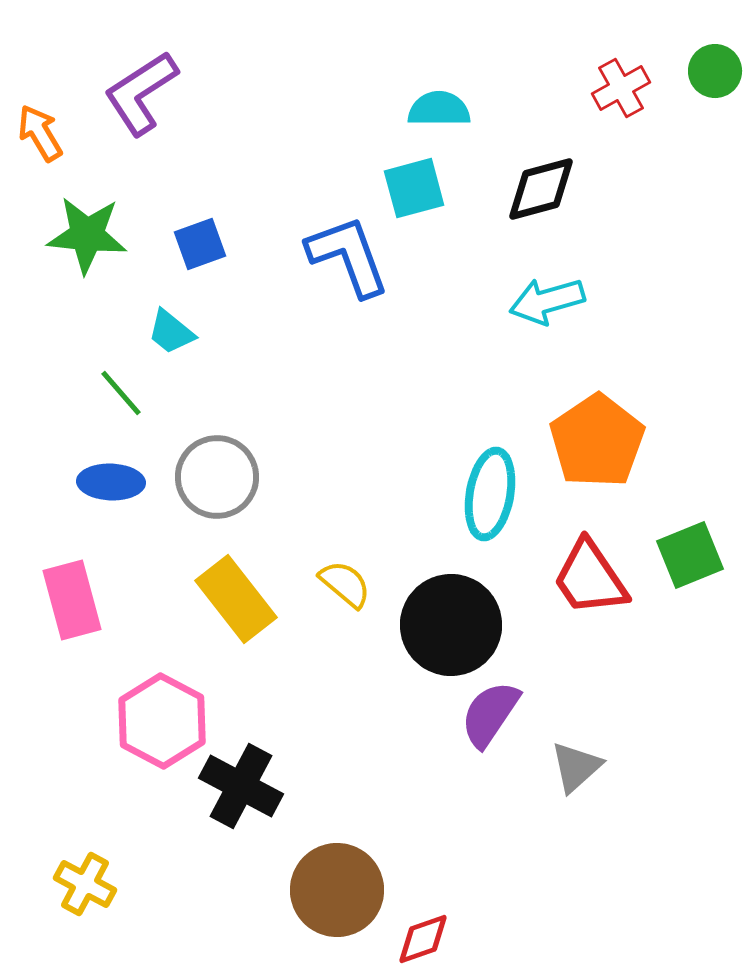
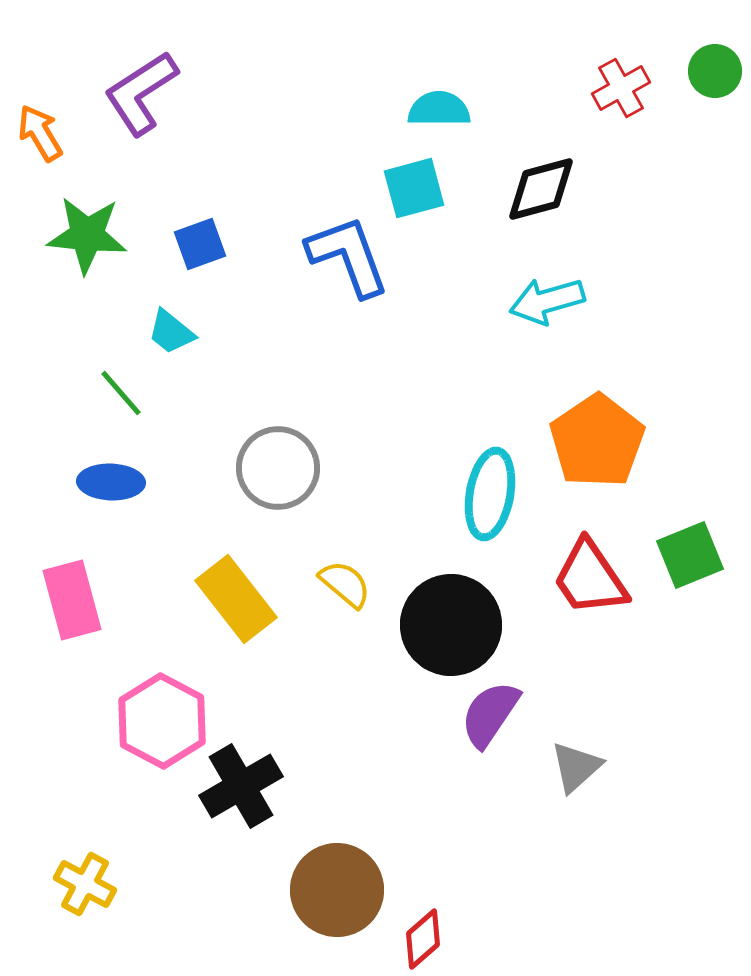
gray circle: moved 61 px right, 9 px up
black cross: rotated 32 degrees clockwise
red diamond: rotated 22 degrees counterclockwise
